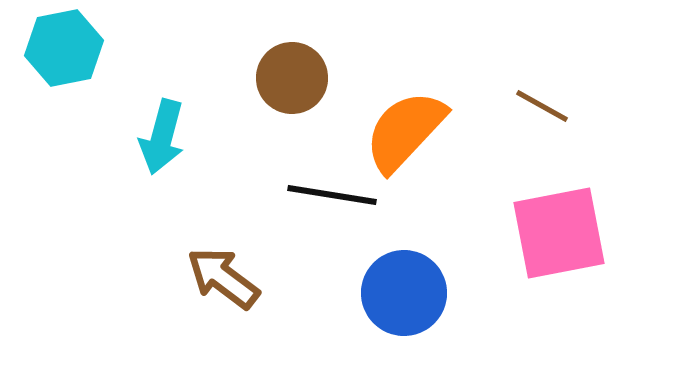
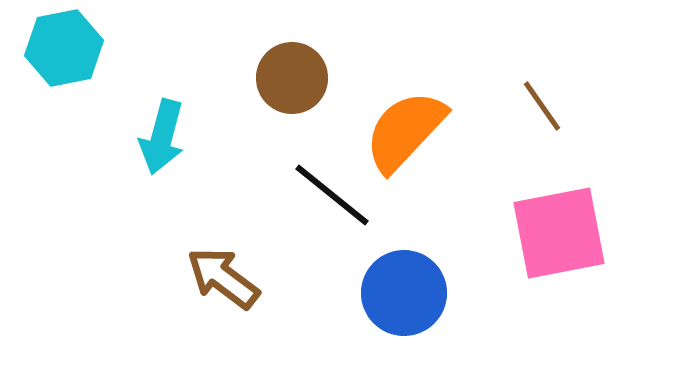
brown line: rotated 26 degrees clockwise
black line: rotated 30 degrees clockwise
